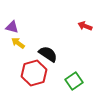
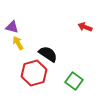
red arrow: moved 1 px down
yellow arrow: rotated 24 degrees clockwise
green square: rotated 18 degrees counterclockwise
